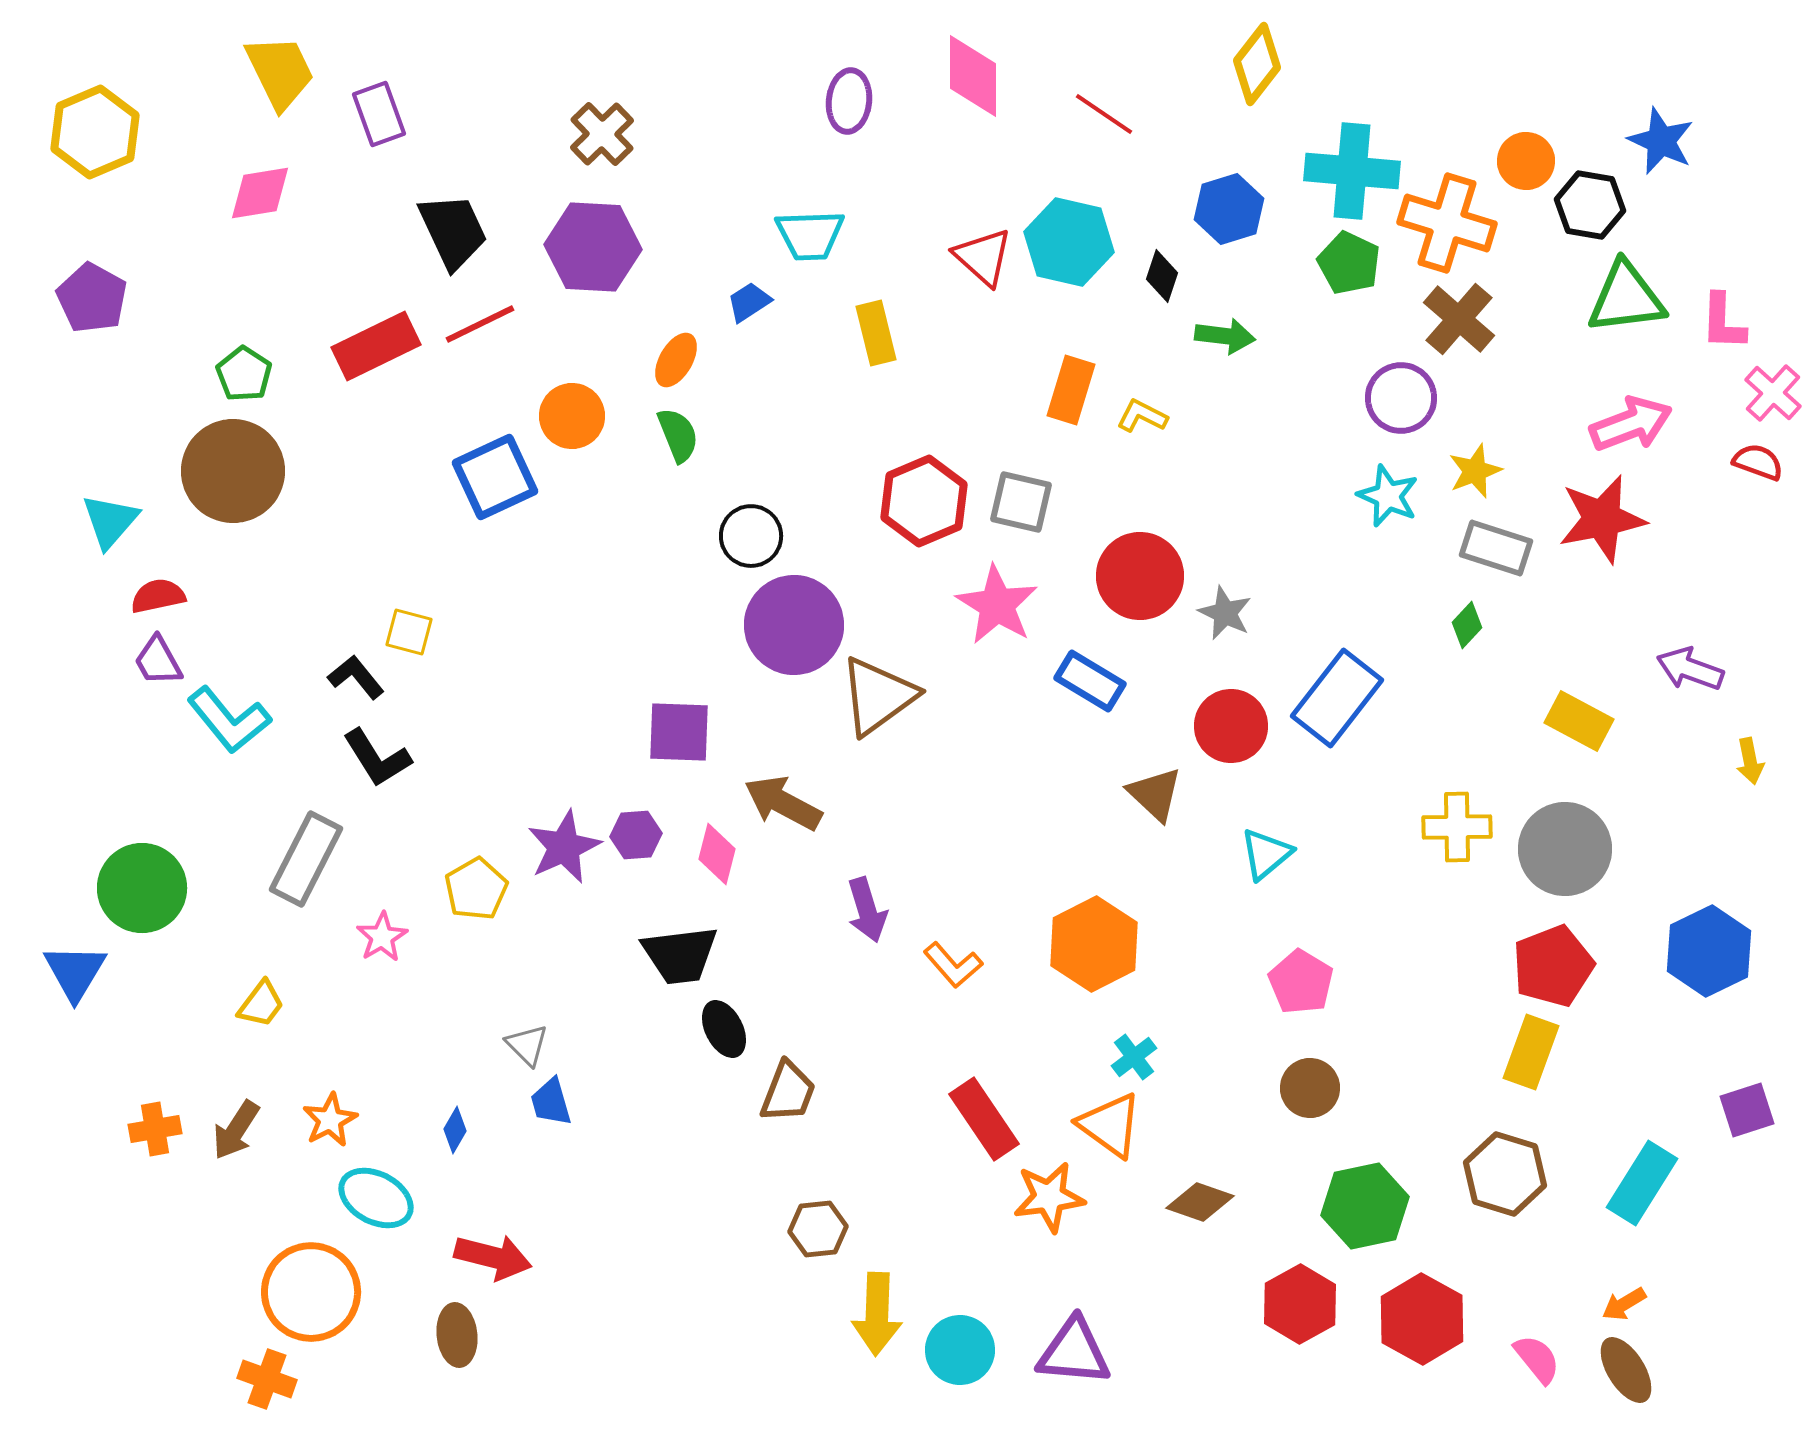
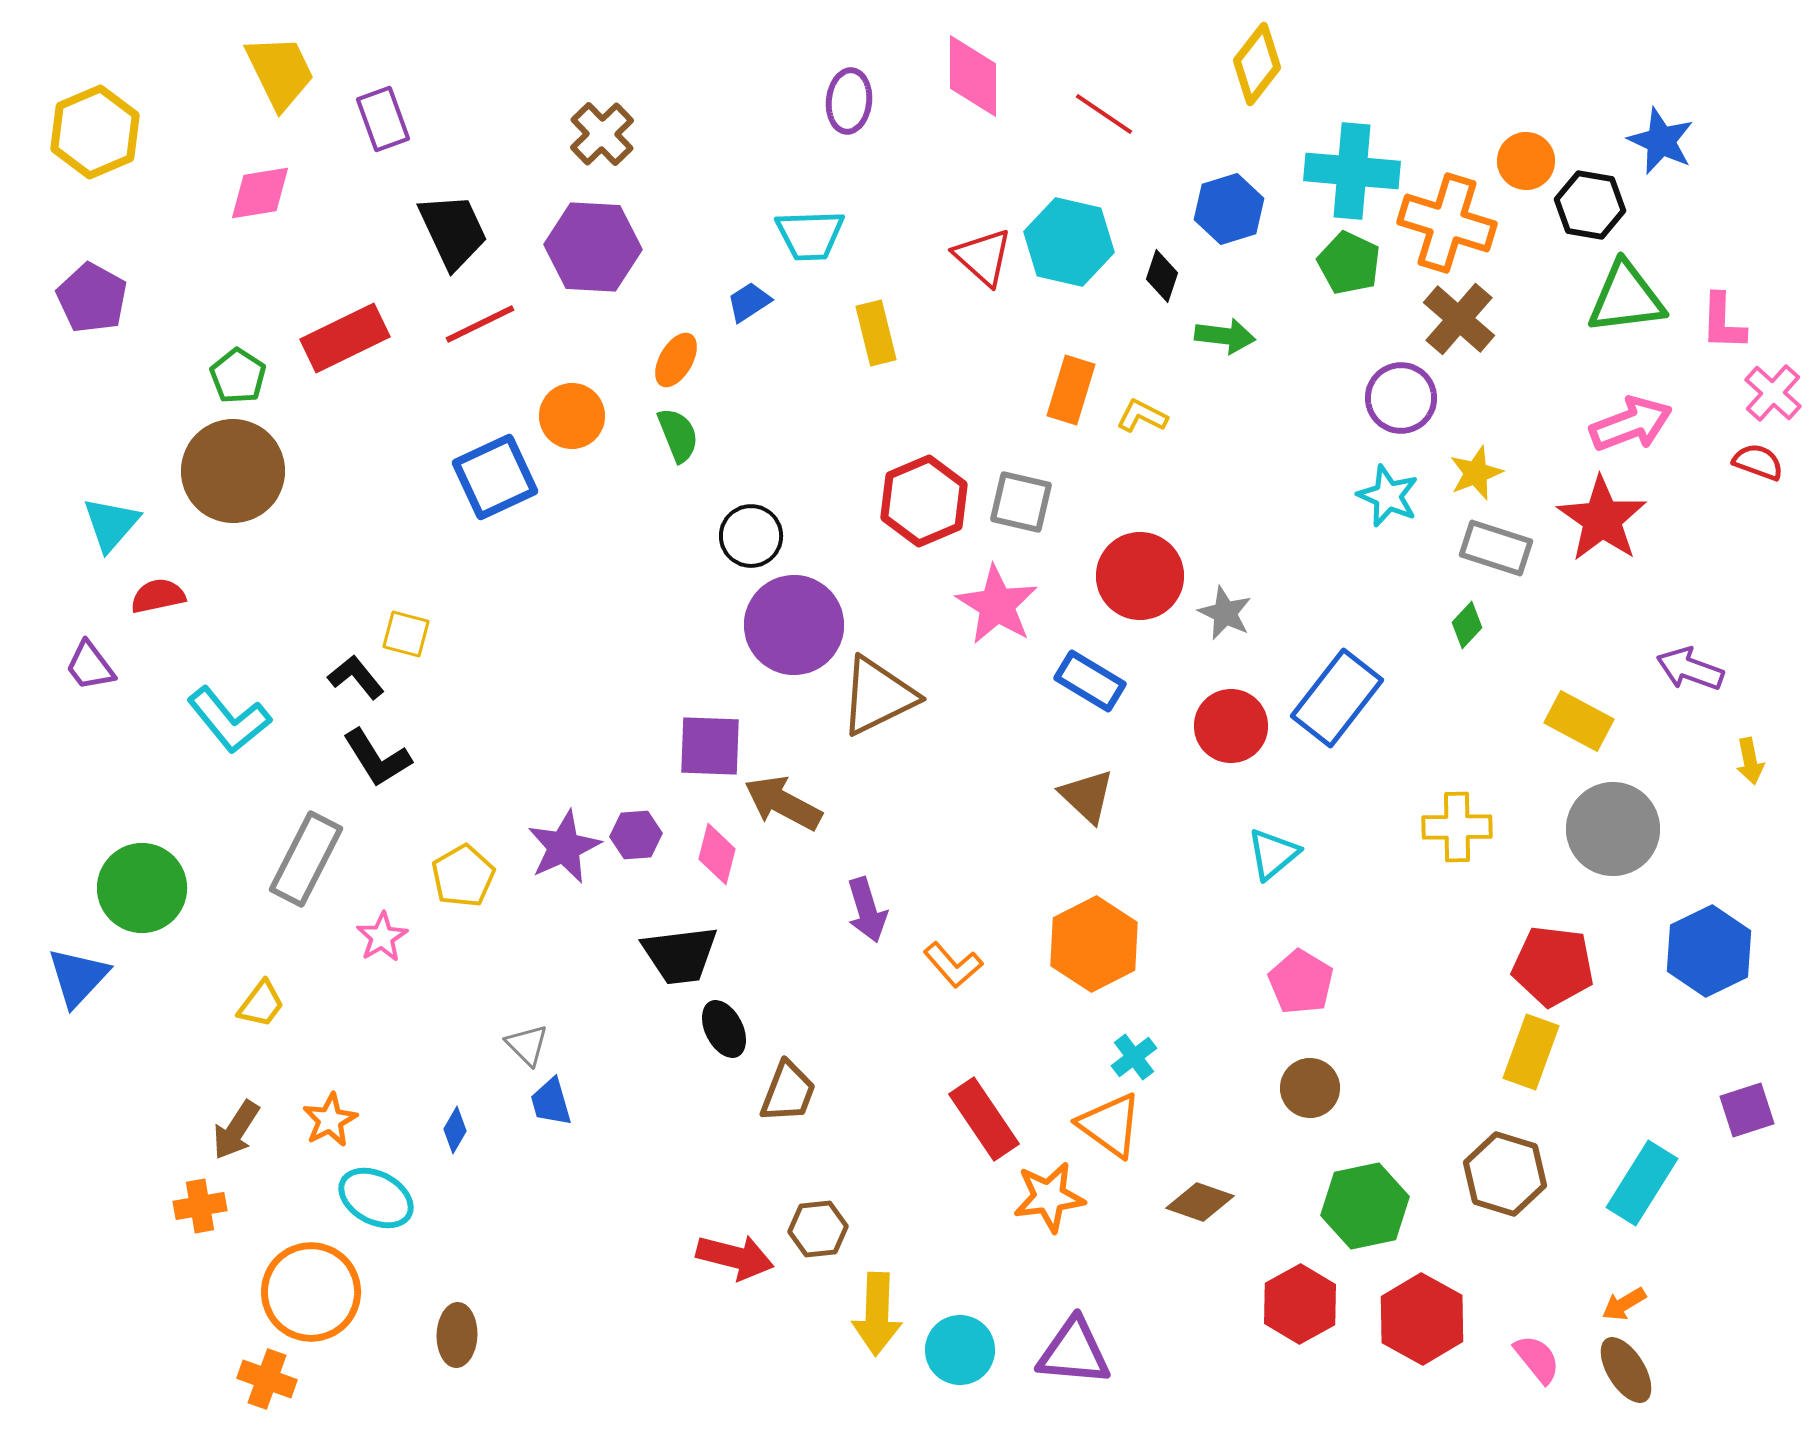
purple rectangle at (379, 114): moved 4 px right, 5 px down
red rectangle at (376, 346): moved 31 px left, 8 px up
green pentagon at (244, 374): moved 6 px left, 2 px down
yellow star at (1475, 471): moved 1 px right, 2 px down
red star at (1602, 519): rotated 26 degrees counterclockwise
cyan triangle at (110, 521): moved 1 px right, 3 px down
yellow square at (409, 632): moved 3 px left, 2 px down
purple trapezoid at (158, 661): moved 68 px left, 5 px down; rotated 8 degrees counterclockwise
brown triangle at (878, 696): rotated 10 degrees clockwise
purple square at (679, 732): moved 31 px right, 14 px down
brown triangle at (1155, 794): moved 68 px left, 2 px down
gray circle at (1565, 849): moved 48 px right, 20 px up
cyan triangle at (1266, 854): moved 7 px right
yellow pentagon at (476, 889): moved 13 px left, 13 px up
red pentagon at (1553, 966): rotated 28 degrees clockwise
blue triangle at (75, 972): moved 3 px right, 5 px down; rotated 12 degrees clockwise
orange cross at (155, 1129): moved 45 px right, 77 px down
red arrow at (493, 1257): moved 242 px right
brown ellipse at (457, 1335): rotated 8 degrees clockwise
